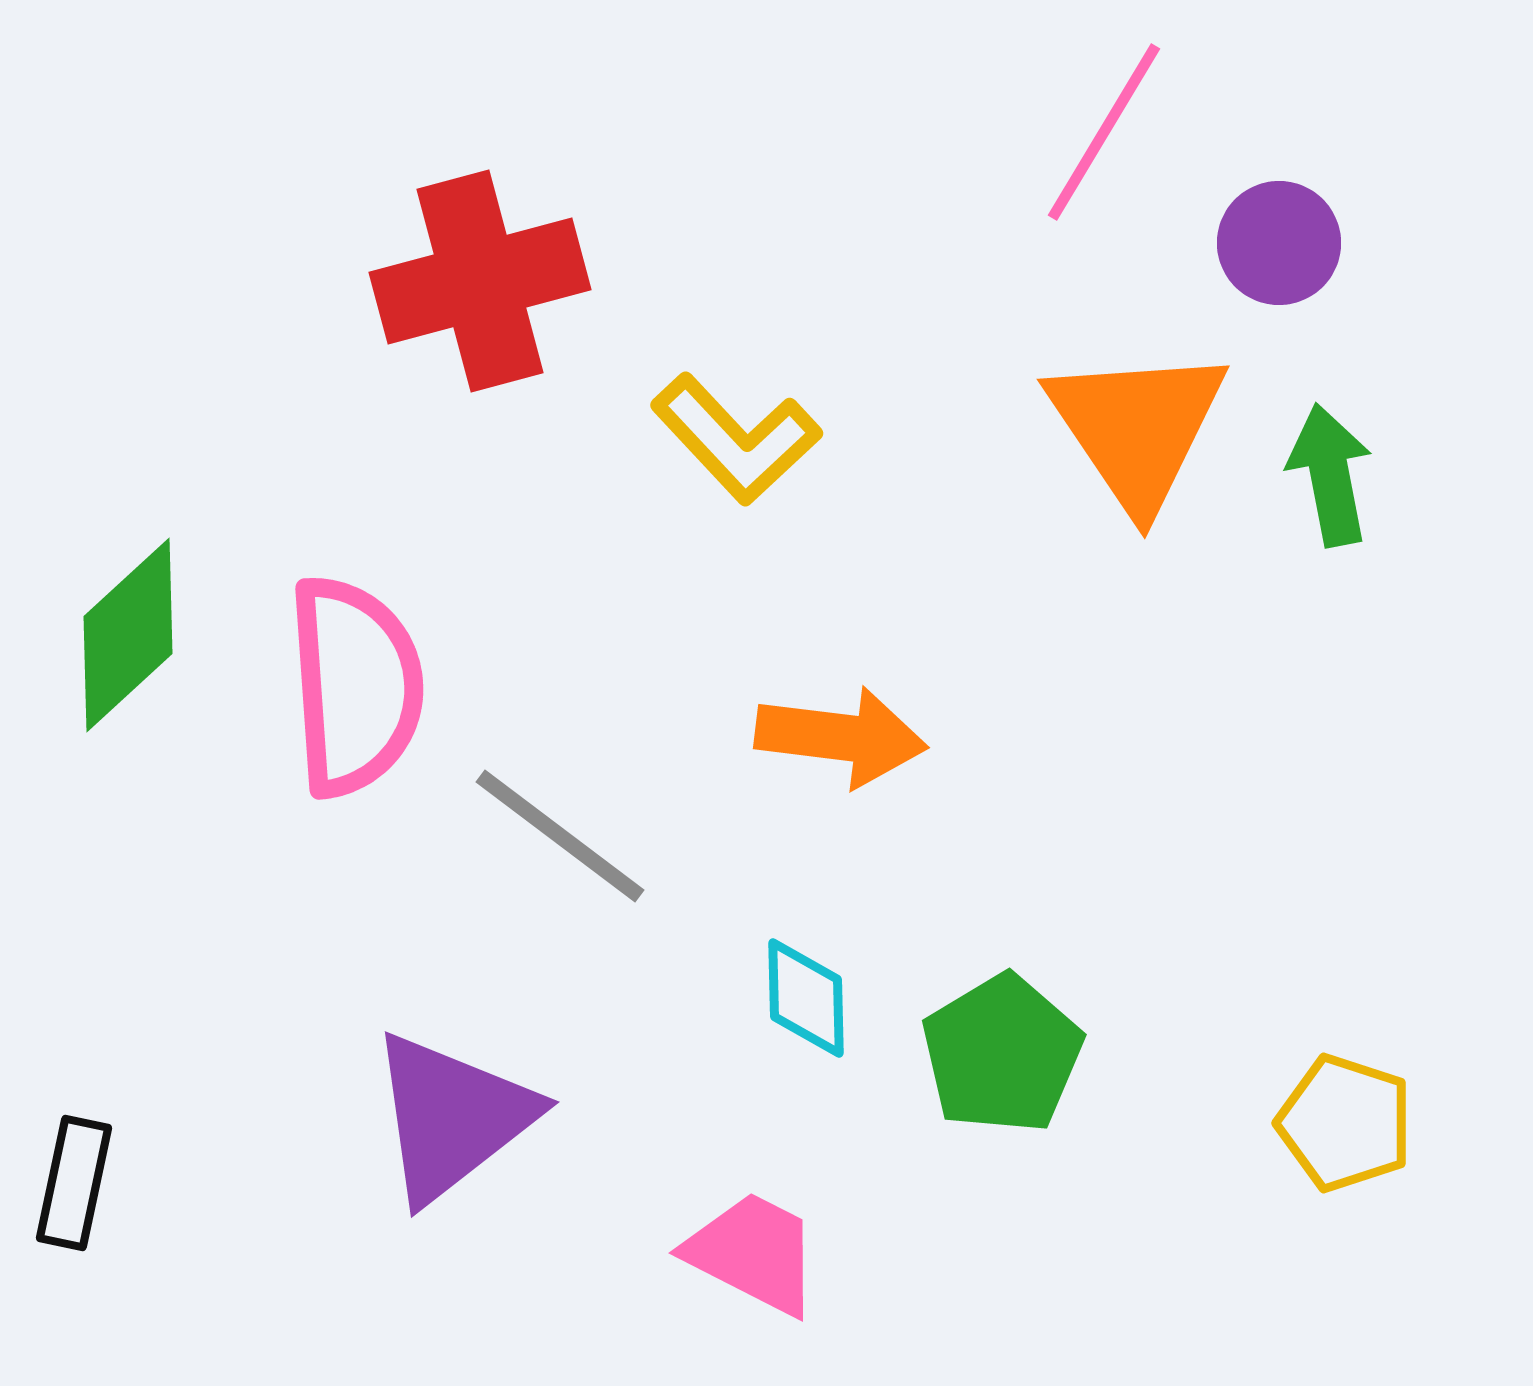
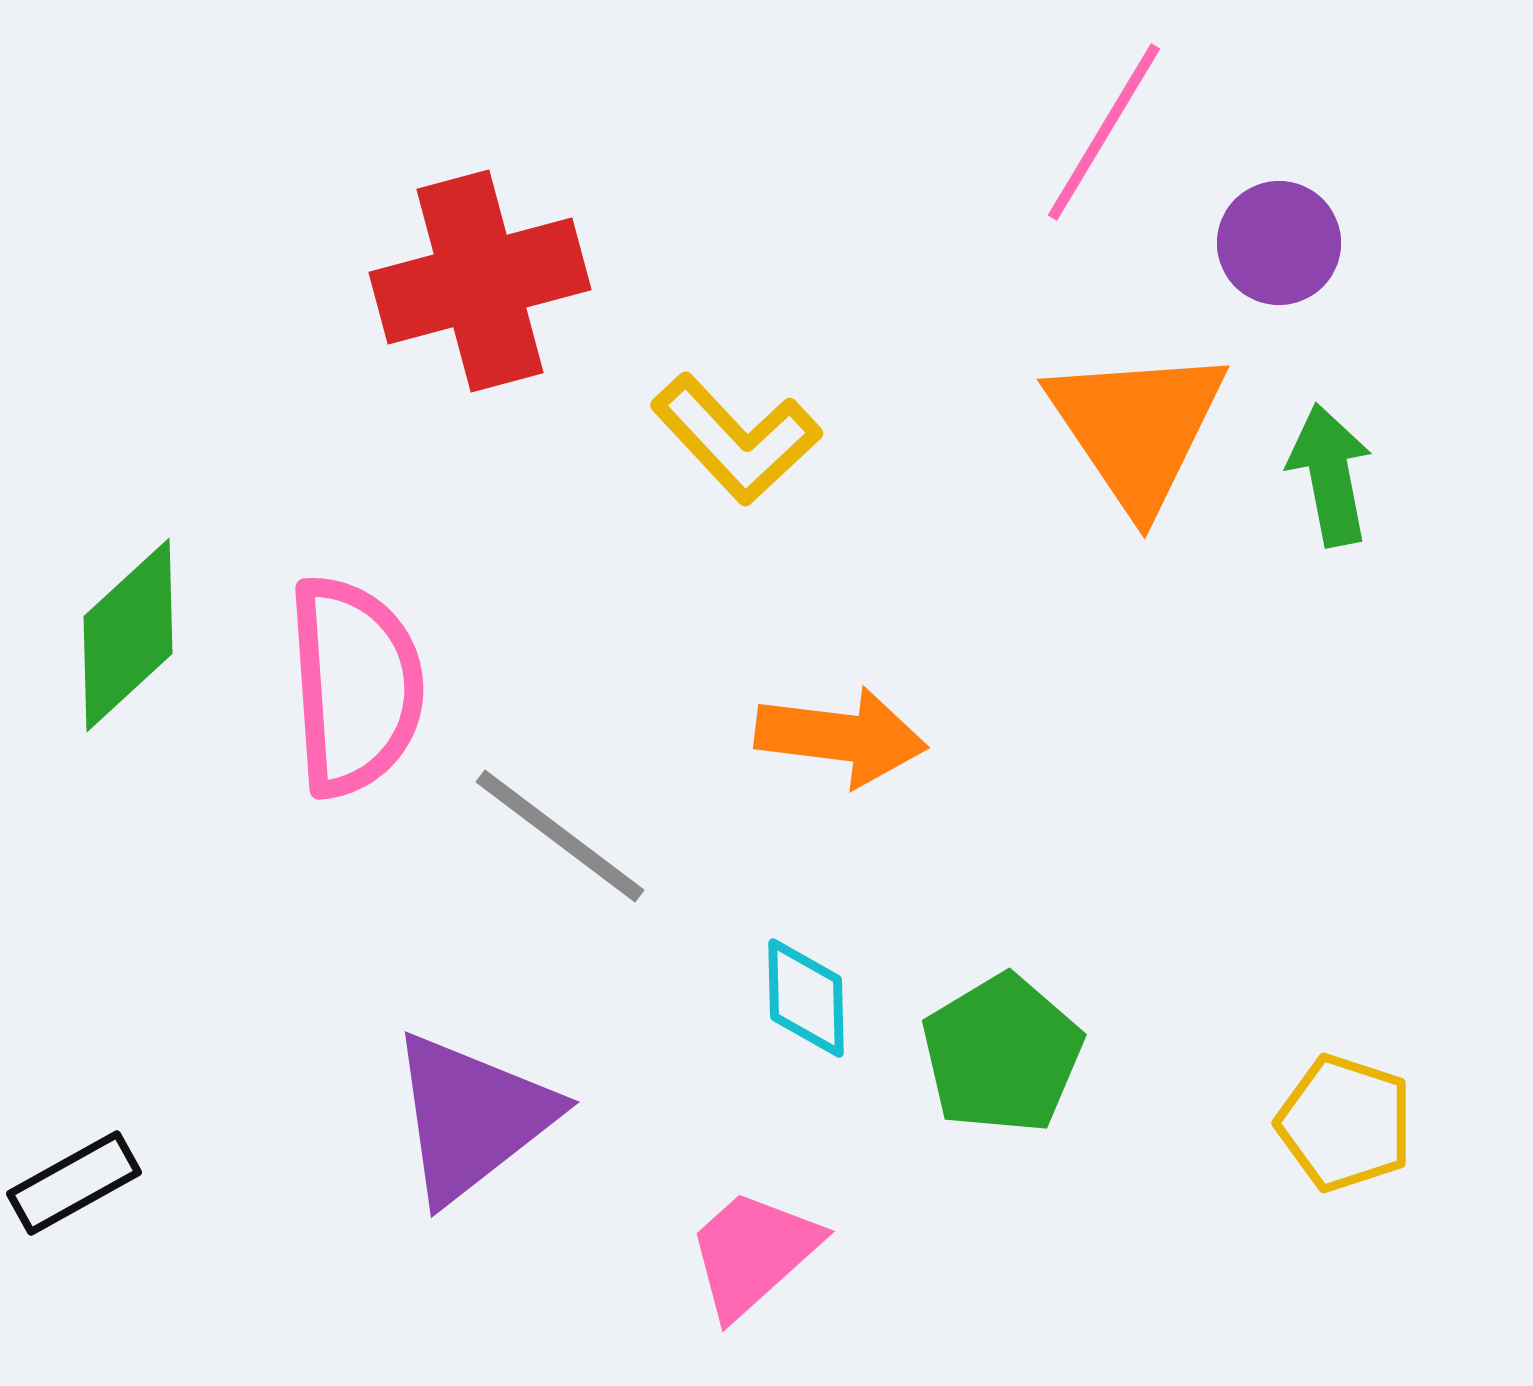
purple triangle: moved 20 px right
black rectangle: rotated 49 degrees clockwise
pink trapezoid: rotated 69 degrees counterclockwise
